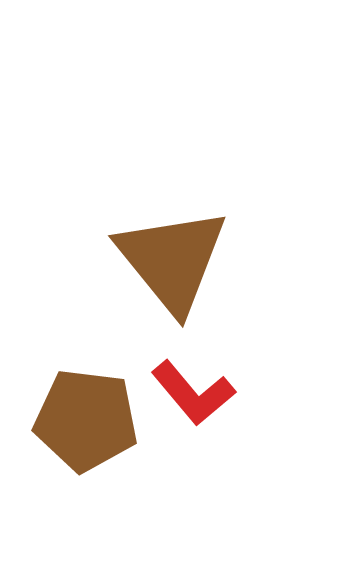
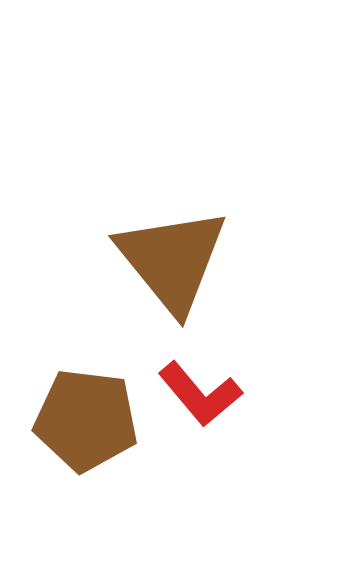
red L-shape: moved 7 px right, 1 px down
